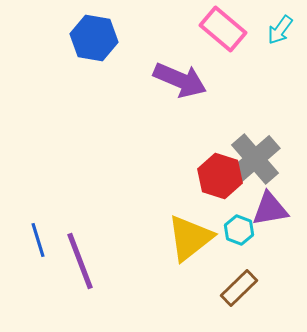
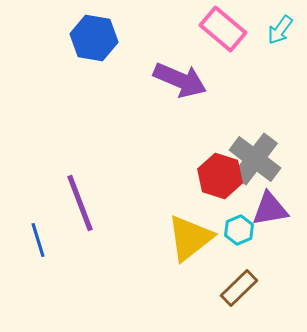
gray cross: rotated 12 degrees counterclockwise
cyan hexagon: rotated 16 degrees clockwise
purple line: moved 58 px up
